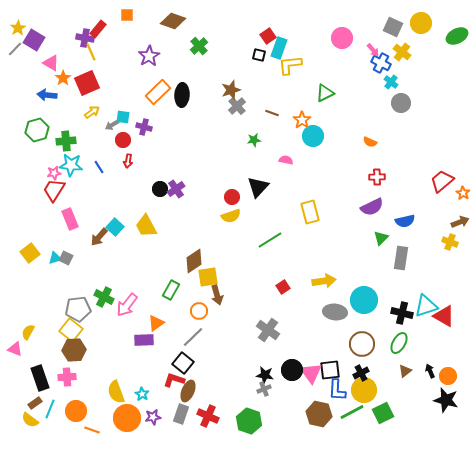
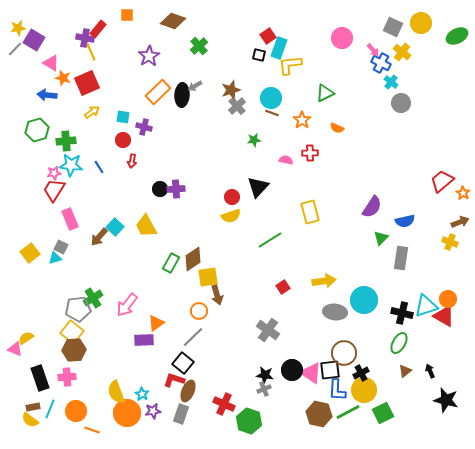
yellow star at (18, 28): rotated 21 degrees clockwise
orange star at (63, 78): rotated 21 degrees counterclockwise
gray arrow at (112, 125): moved 83 px right, 39 px up
cyan circle at (313, 136): moved 42 px left, 38 px up
orange semicircle at (370, 142): moved 33 px left, 14 px up
red arrow at (128, 161): moved 4 px right
red cross at (377, 177): moved 67 px left, 24 px up
purple cross at (176, 189): rotated 30 degrees clockwise
purple semicircle at (372, 207): rotated 30 degrees counterclockwise
gray square at (66, 258): moved 5 px left, 11 px up
brown diamond at (194, 261): moved 1 px left, 2 px up
green rectangle at (171, 290): moved 27 px up
green cross at (104, 297): moved 11 px left, 1 px down; rotated 30 degrees clockwise
yellow square at (71, 330): moved 1 px right, 2 px down
yellow semicircle at (28, 332): moved 2 px left, 6 px down; rotated 28 degrees clockwise
brown circle at (362, 344): moved 18 px left, 9 px down
pink triangle at (311, 373): rotated 20 degrees counterclockwise
orange circle at (448, 376): moved 77 px up
brown rectangle at (35, 403): moved 2 px left, 4 px down; rotated 24 degrees clockwise
green line at (352, 412): moved 4 px left
red cross at (208, 416): moved 16 px right, 12 px up
purple star at (153, 417): moved 6 px up
orange circle at (127, 418): moved 5 px up
